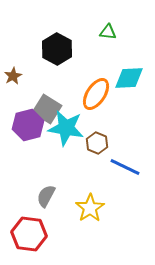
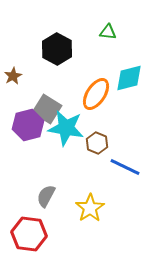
cyan diamond: rotated 12 degrees counterclockwise
